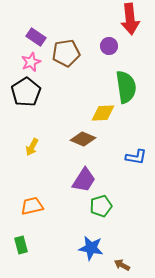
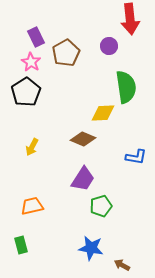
purple rectangle: rotated 30 degrees clockwise
brown pentagon: rotated 20 degrees counterclockwise
pink star: rotated 18 degrees counterclockwise
purple trapezoid: moved 1 px left, 1 px up
